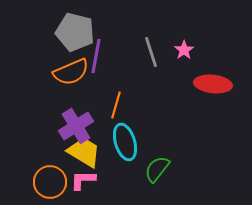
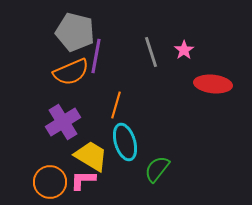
purple cross: moved 13 px left, 4 px up
yellow trapezoid: moved 7 px right, 4 px down
